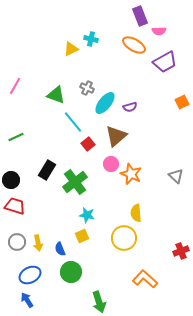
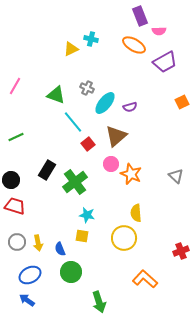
yellow square: rotated 32 degrees clockwise
blue arrow: rotated 21 degrees counterclockwise
